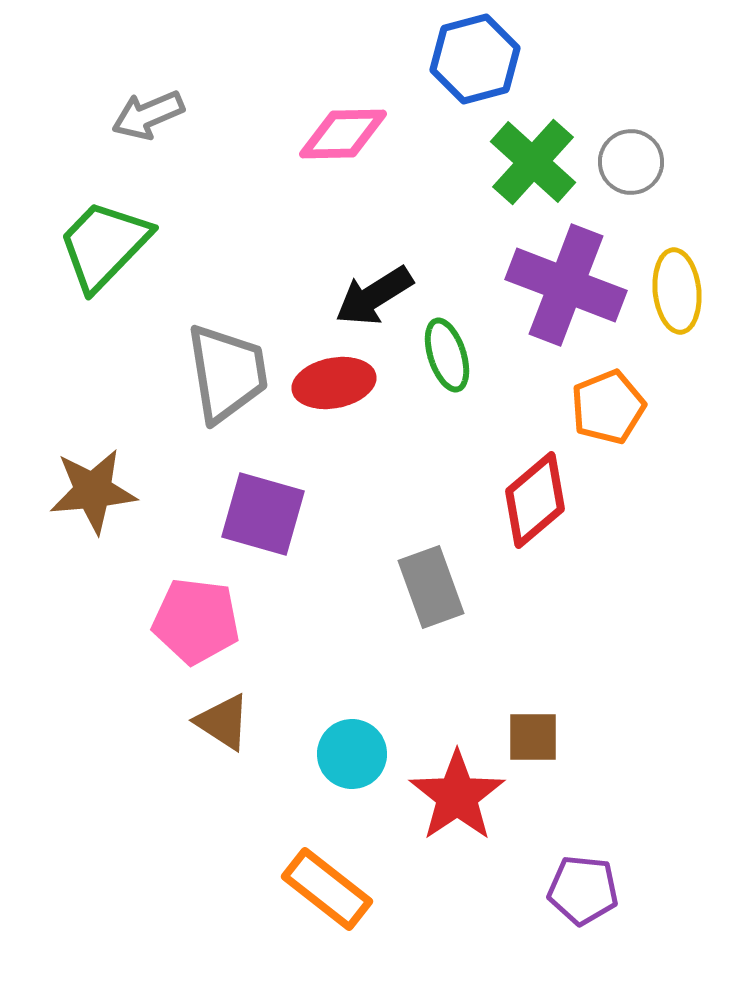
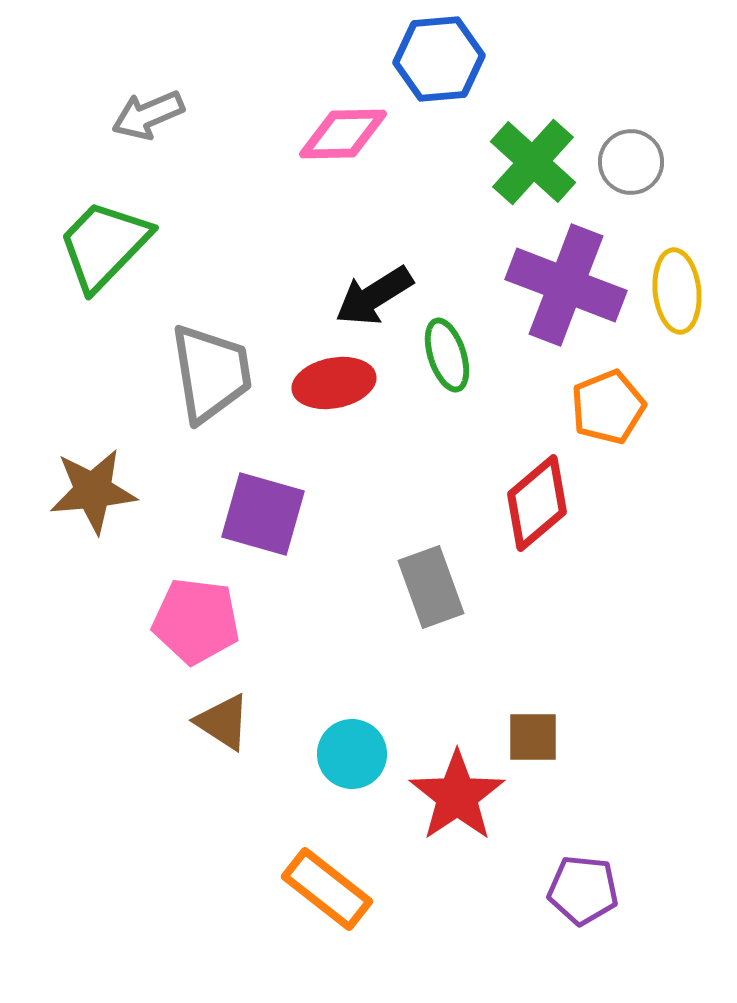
blue hexagon: moved 36 px left; rotated 10 degrees clockwise
gray trapezoid: moved 16 px left
red diamond: moved 2 px right, 3 px down
